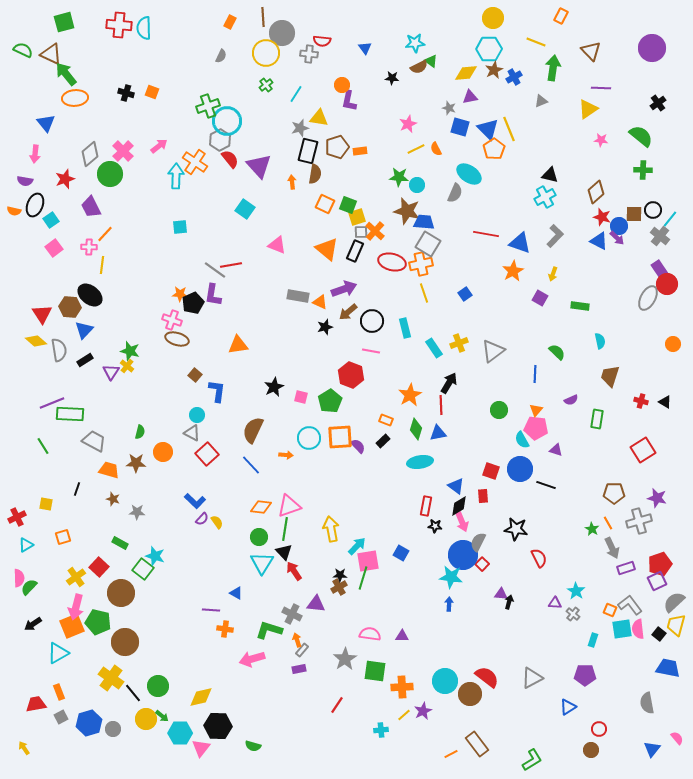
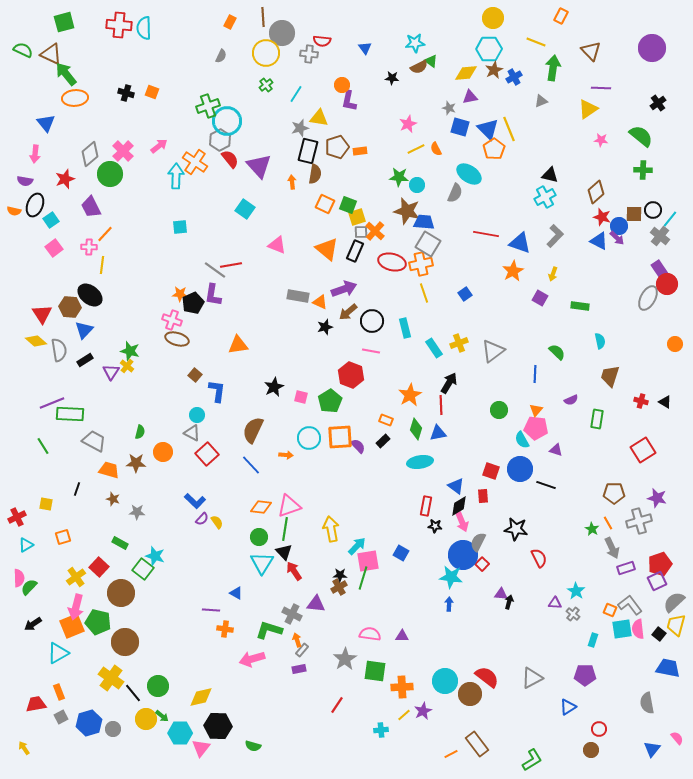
orange circle at (673, 344): moved 2 px right
